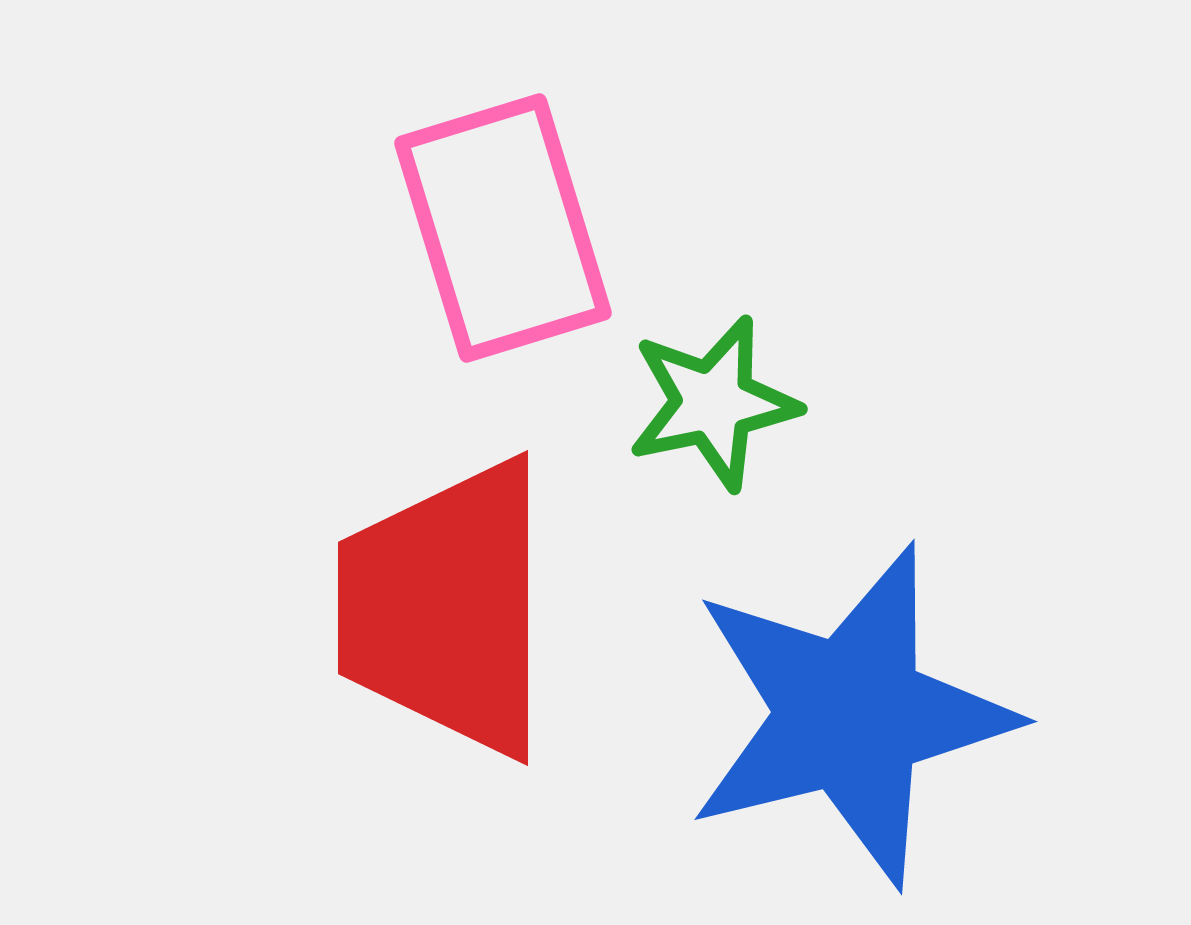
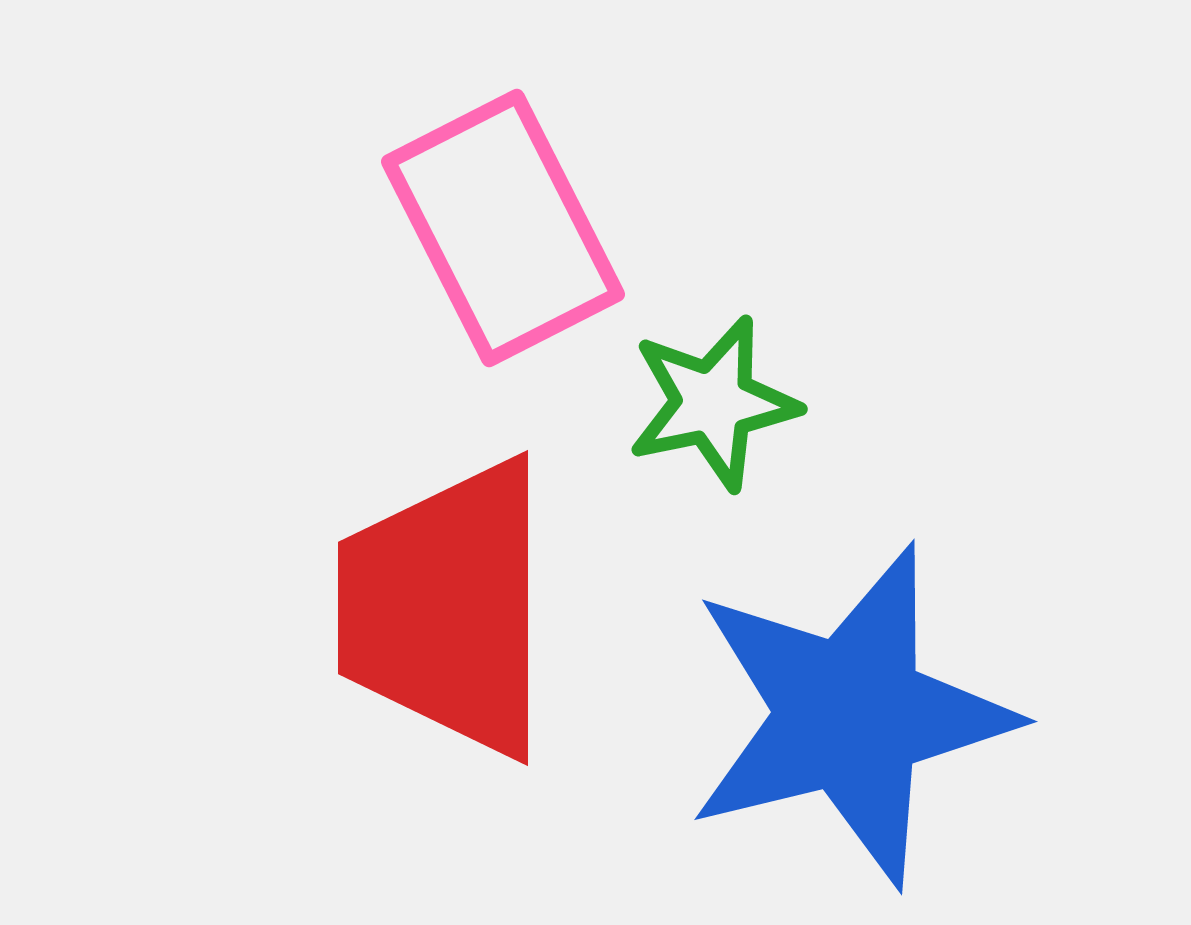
pink rectangle: rotated 10 degrees counterclockwise
